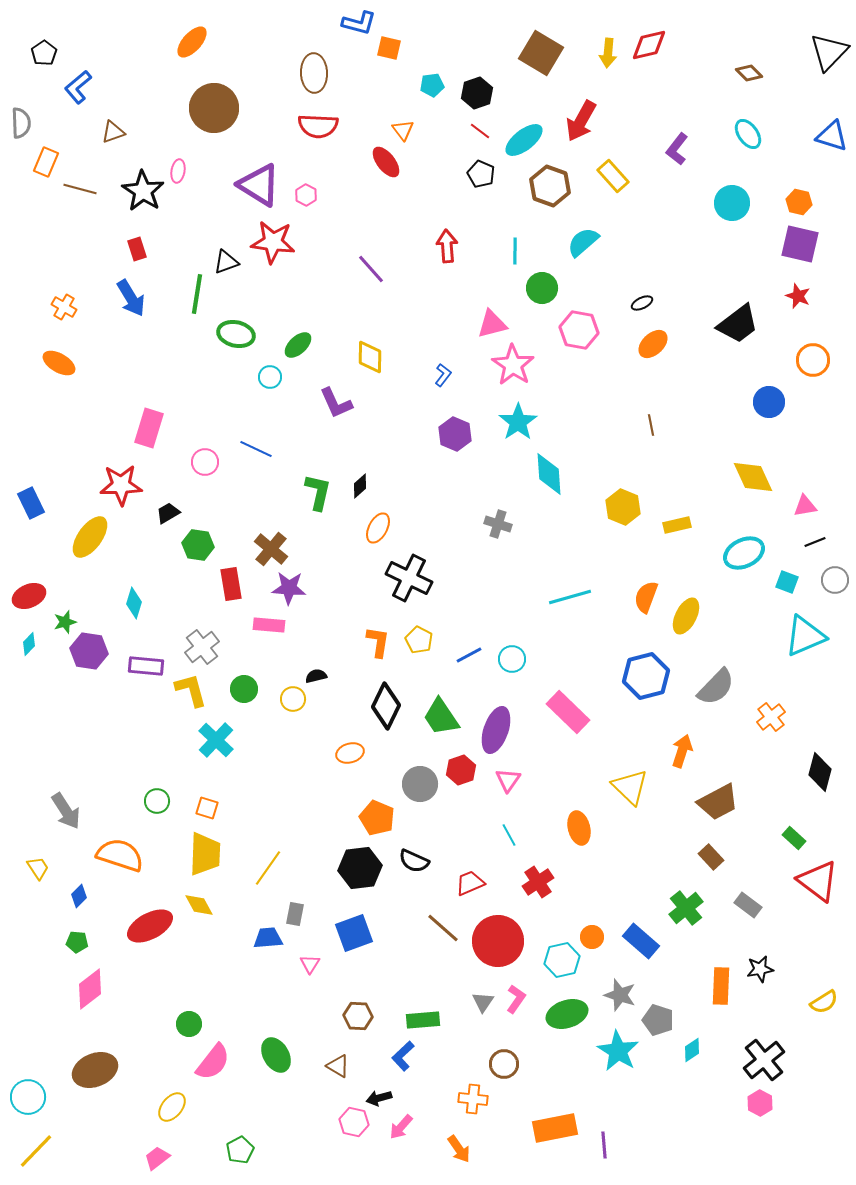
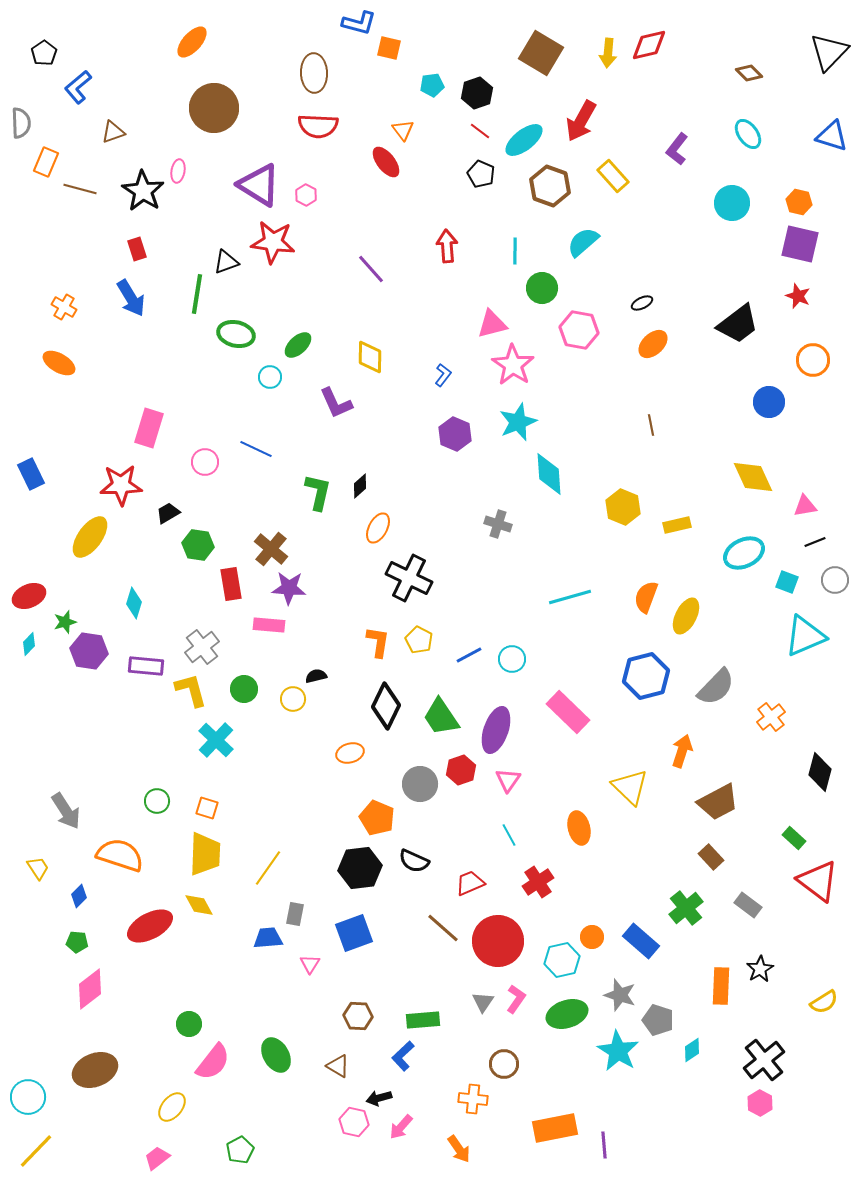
cyan star at (518, 422): rotated 12 degrees clockwise
blue rectangle at (31, 503): moved 29 px up
black star at (760, 969): rotated 20 degrees counterclockwise
